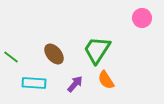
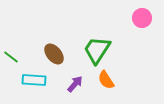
cyan rectangle: moved 3 px up
